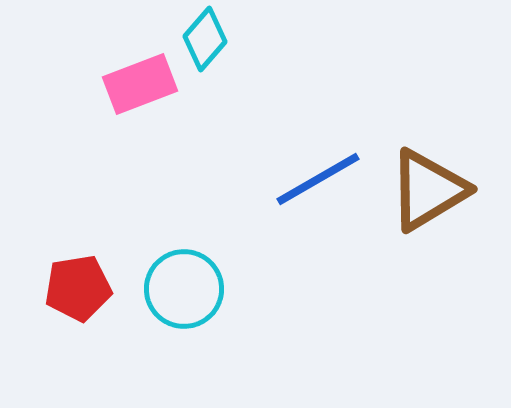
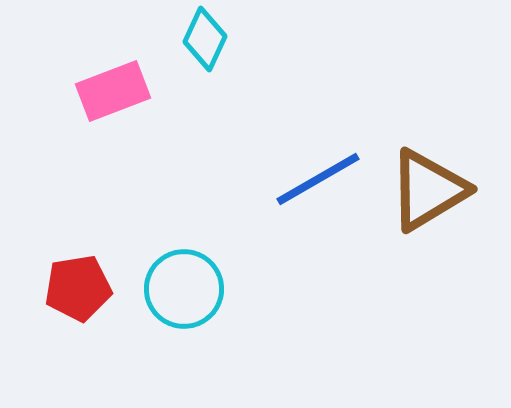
cyan diamond: rotated 16 degrees counterclockwise
pink rectangle: moved 27 px left, 7 px down
